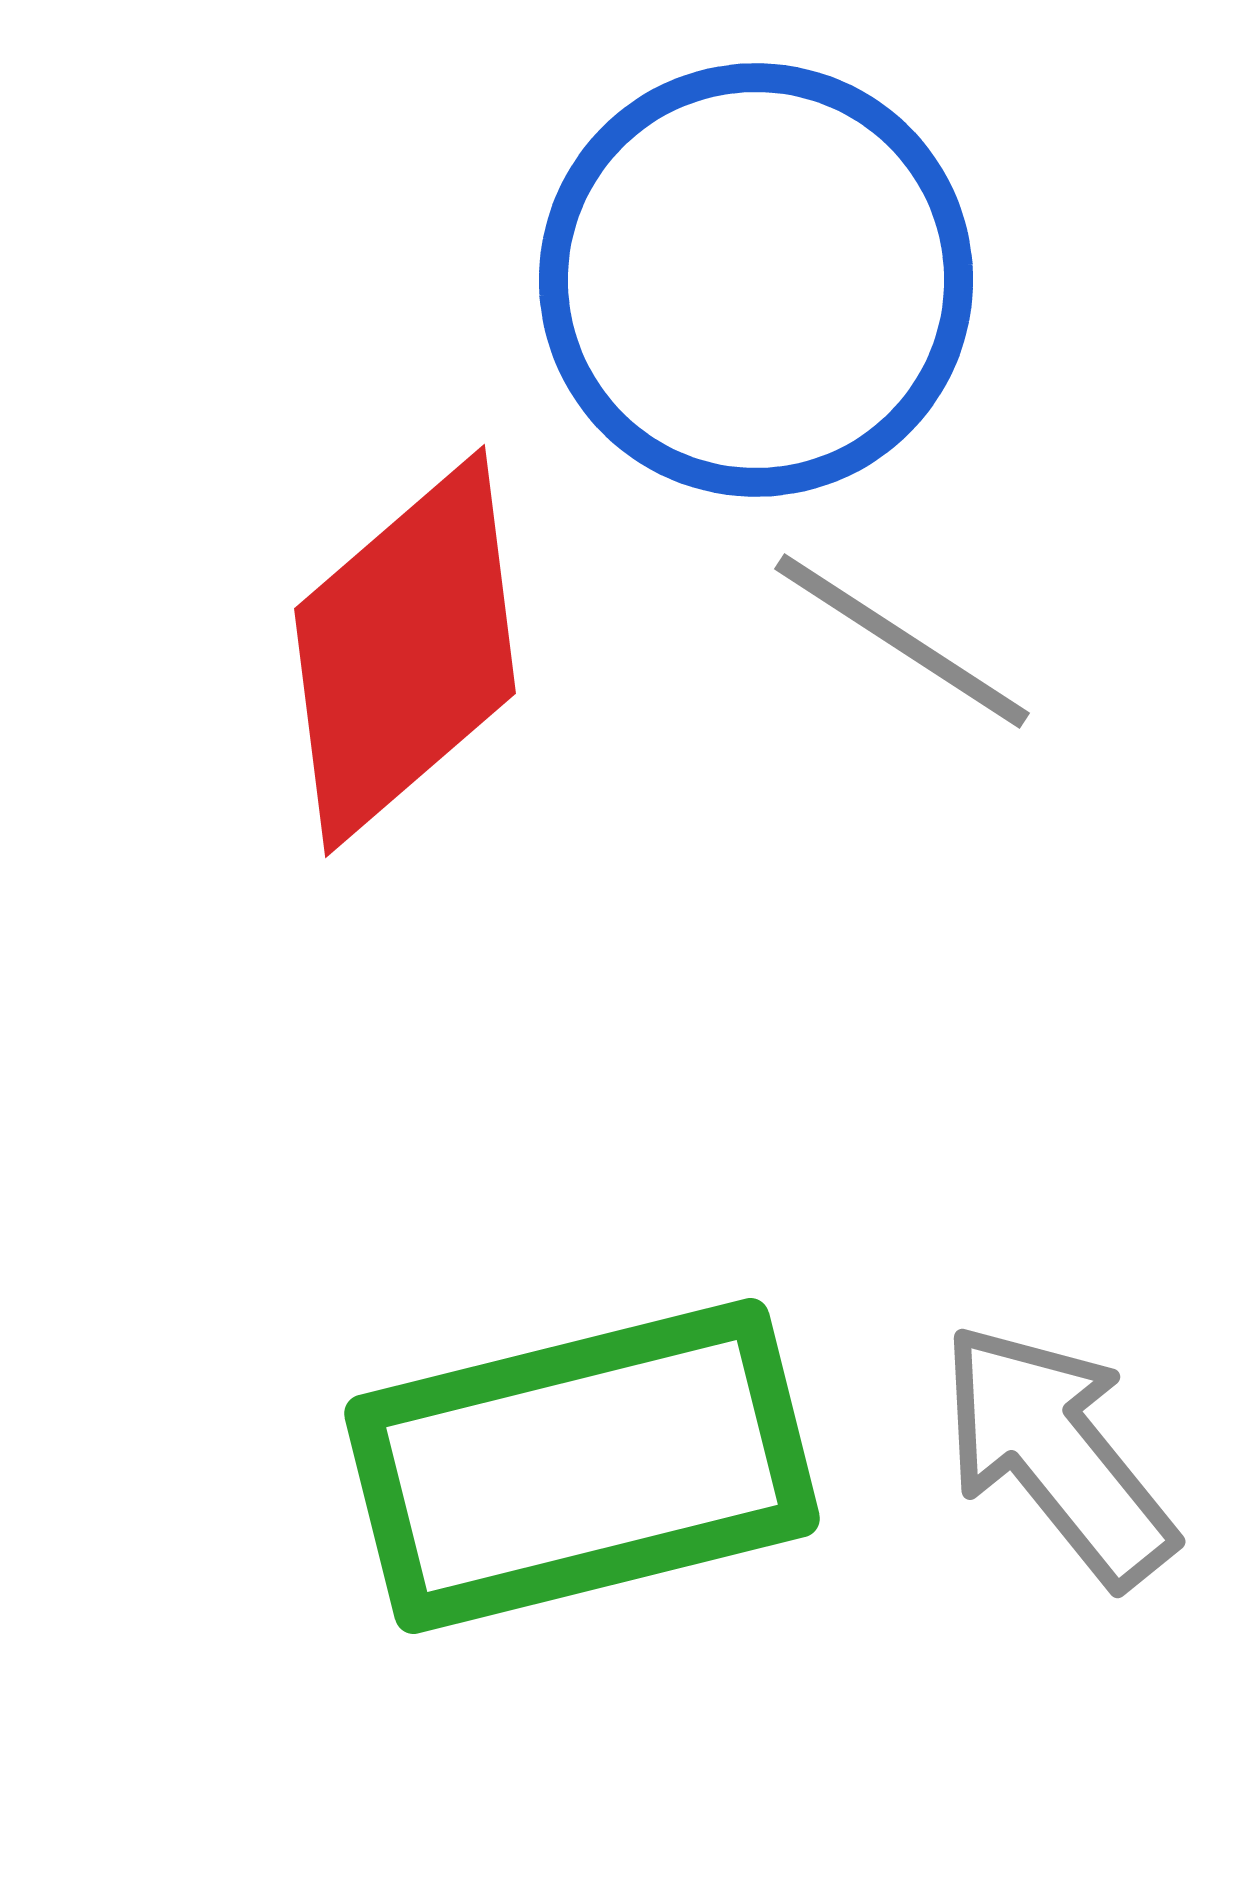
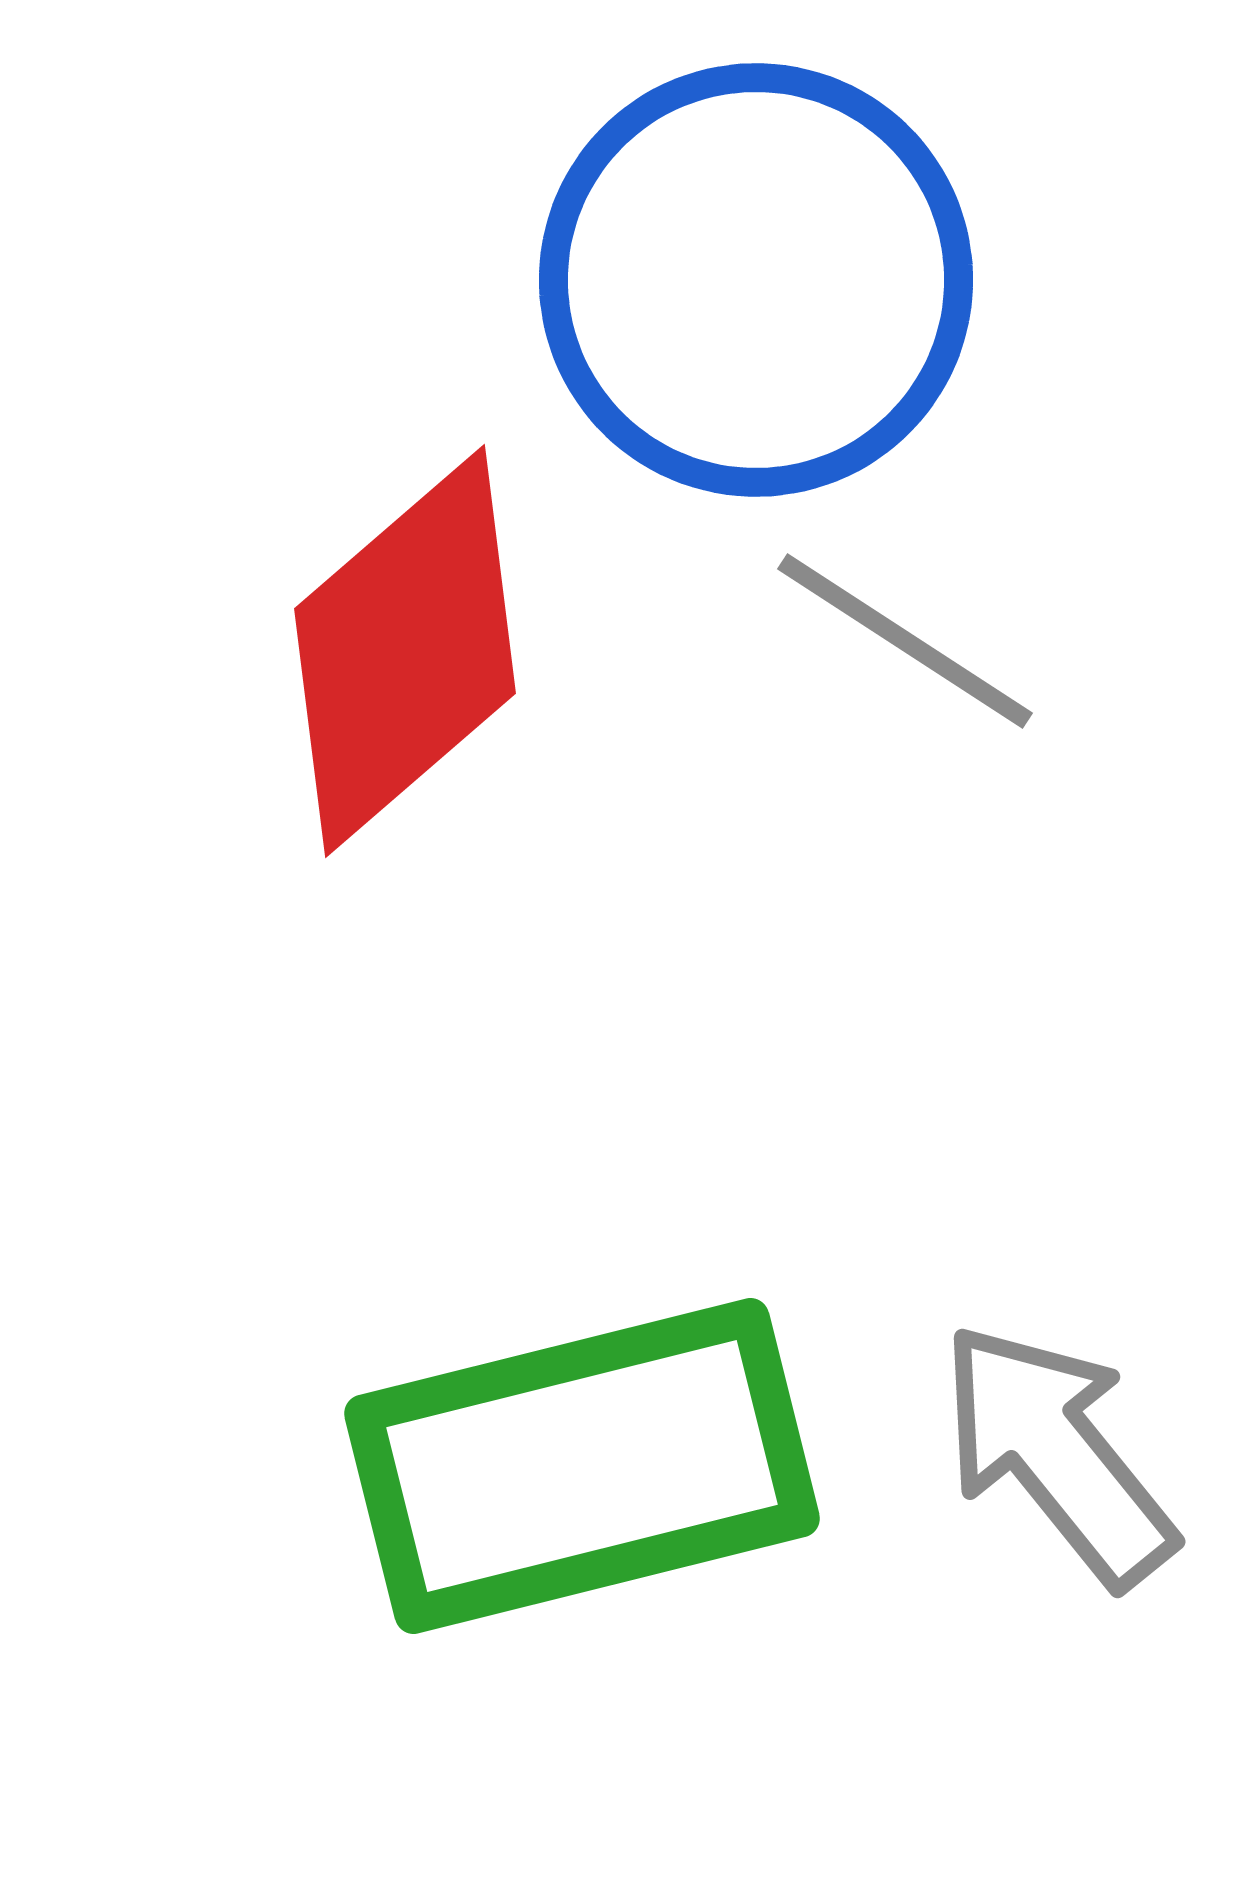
gray line: moved 3 px right
